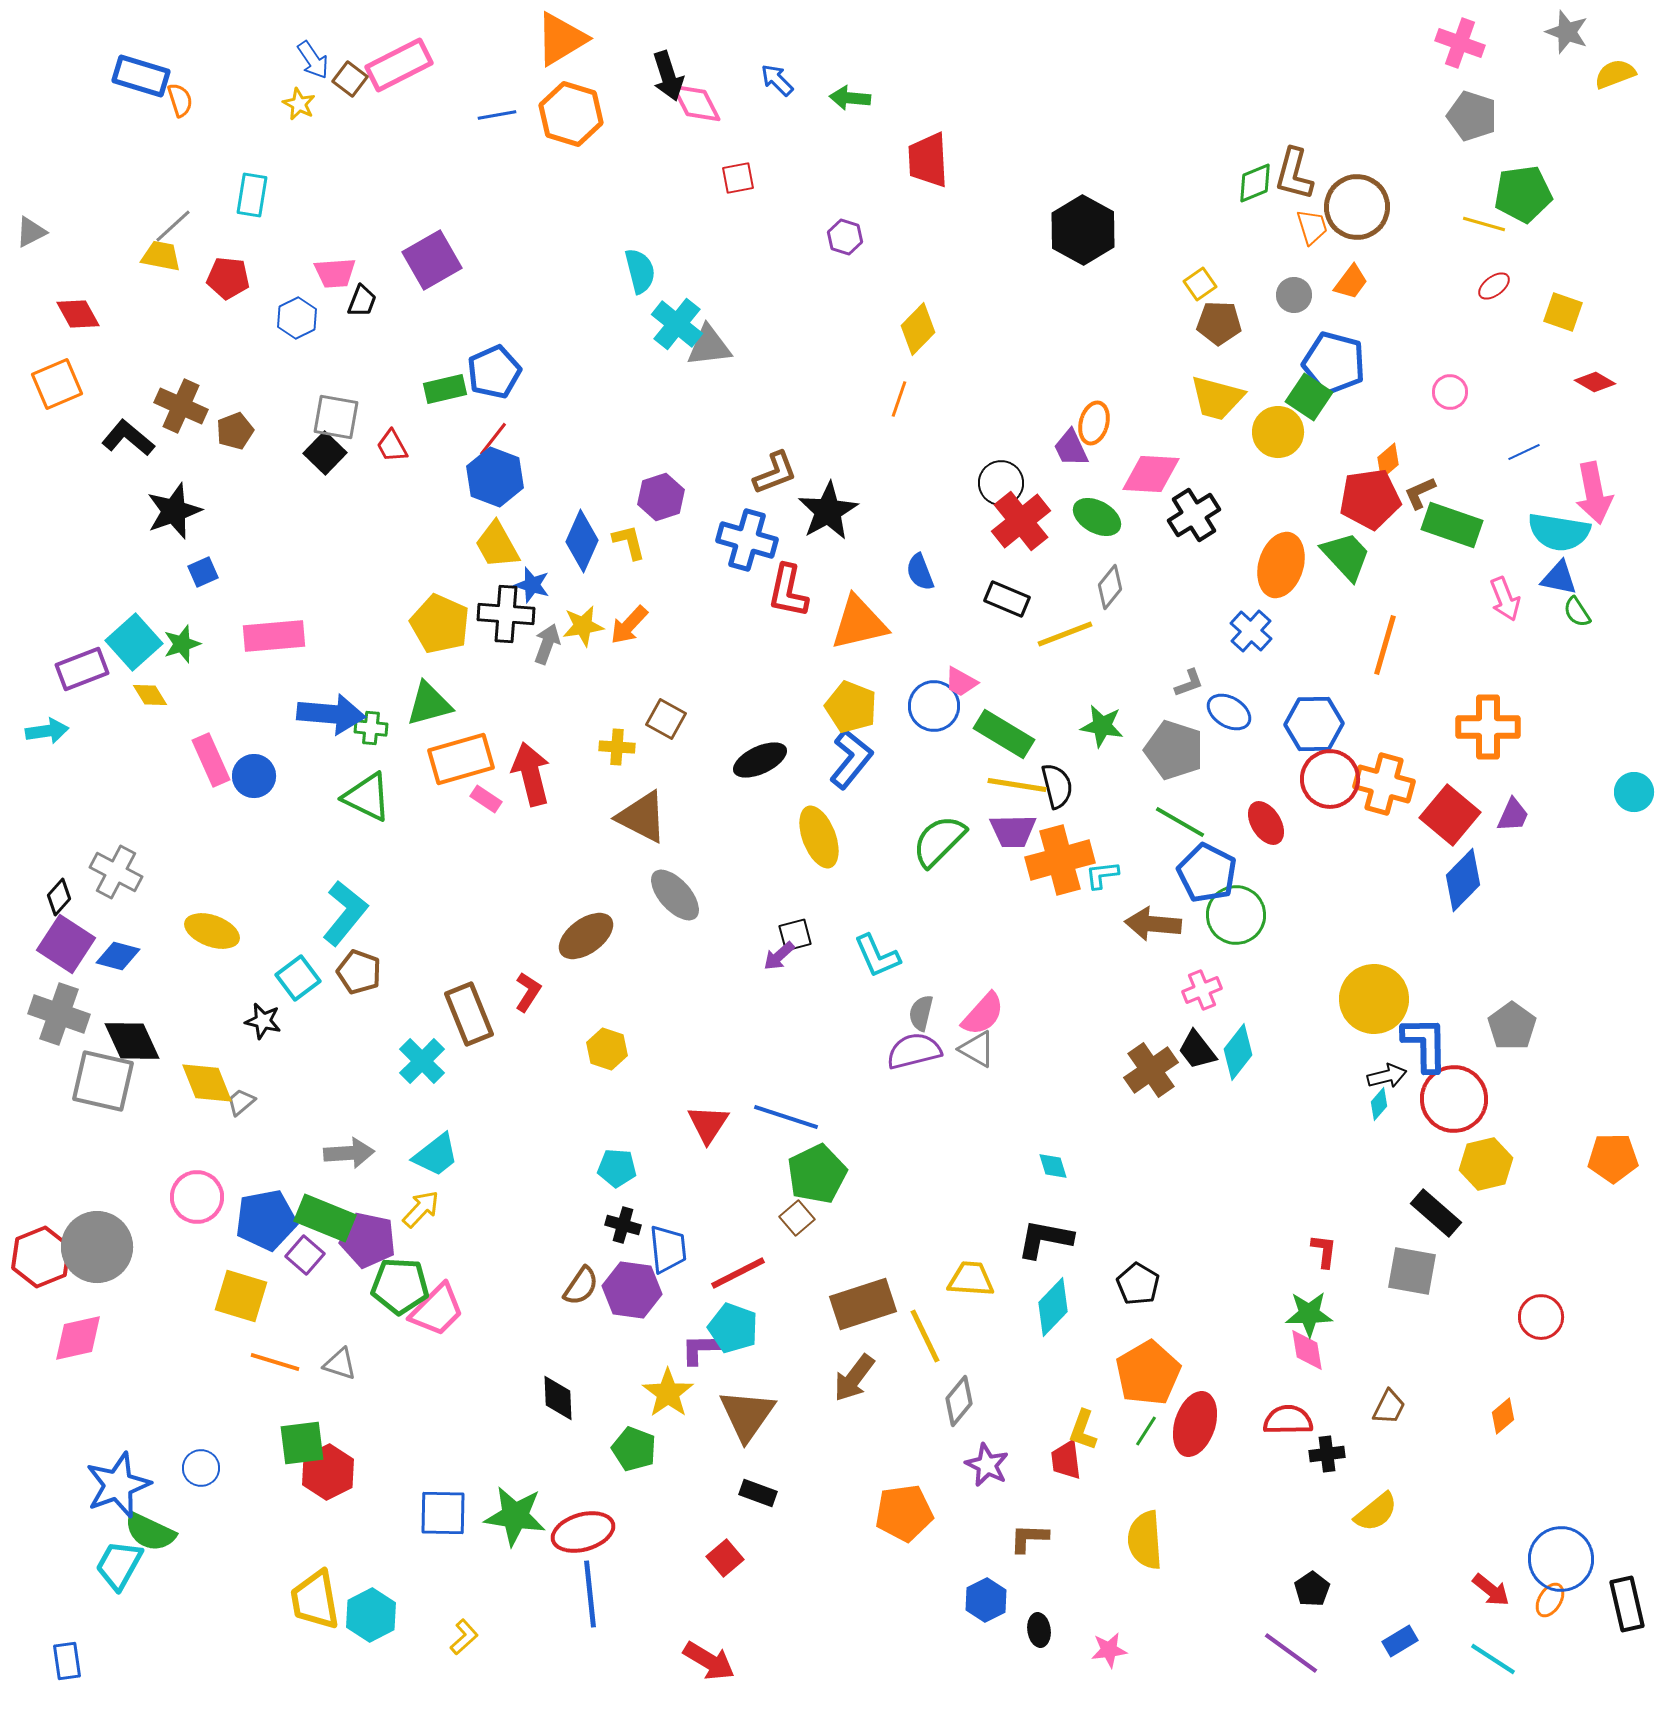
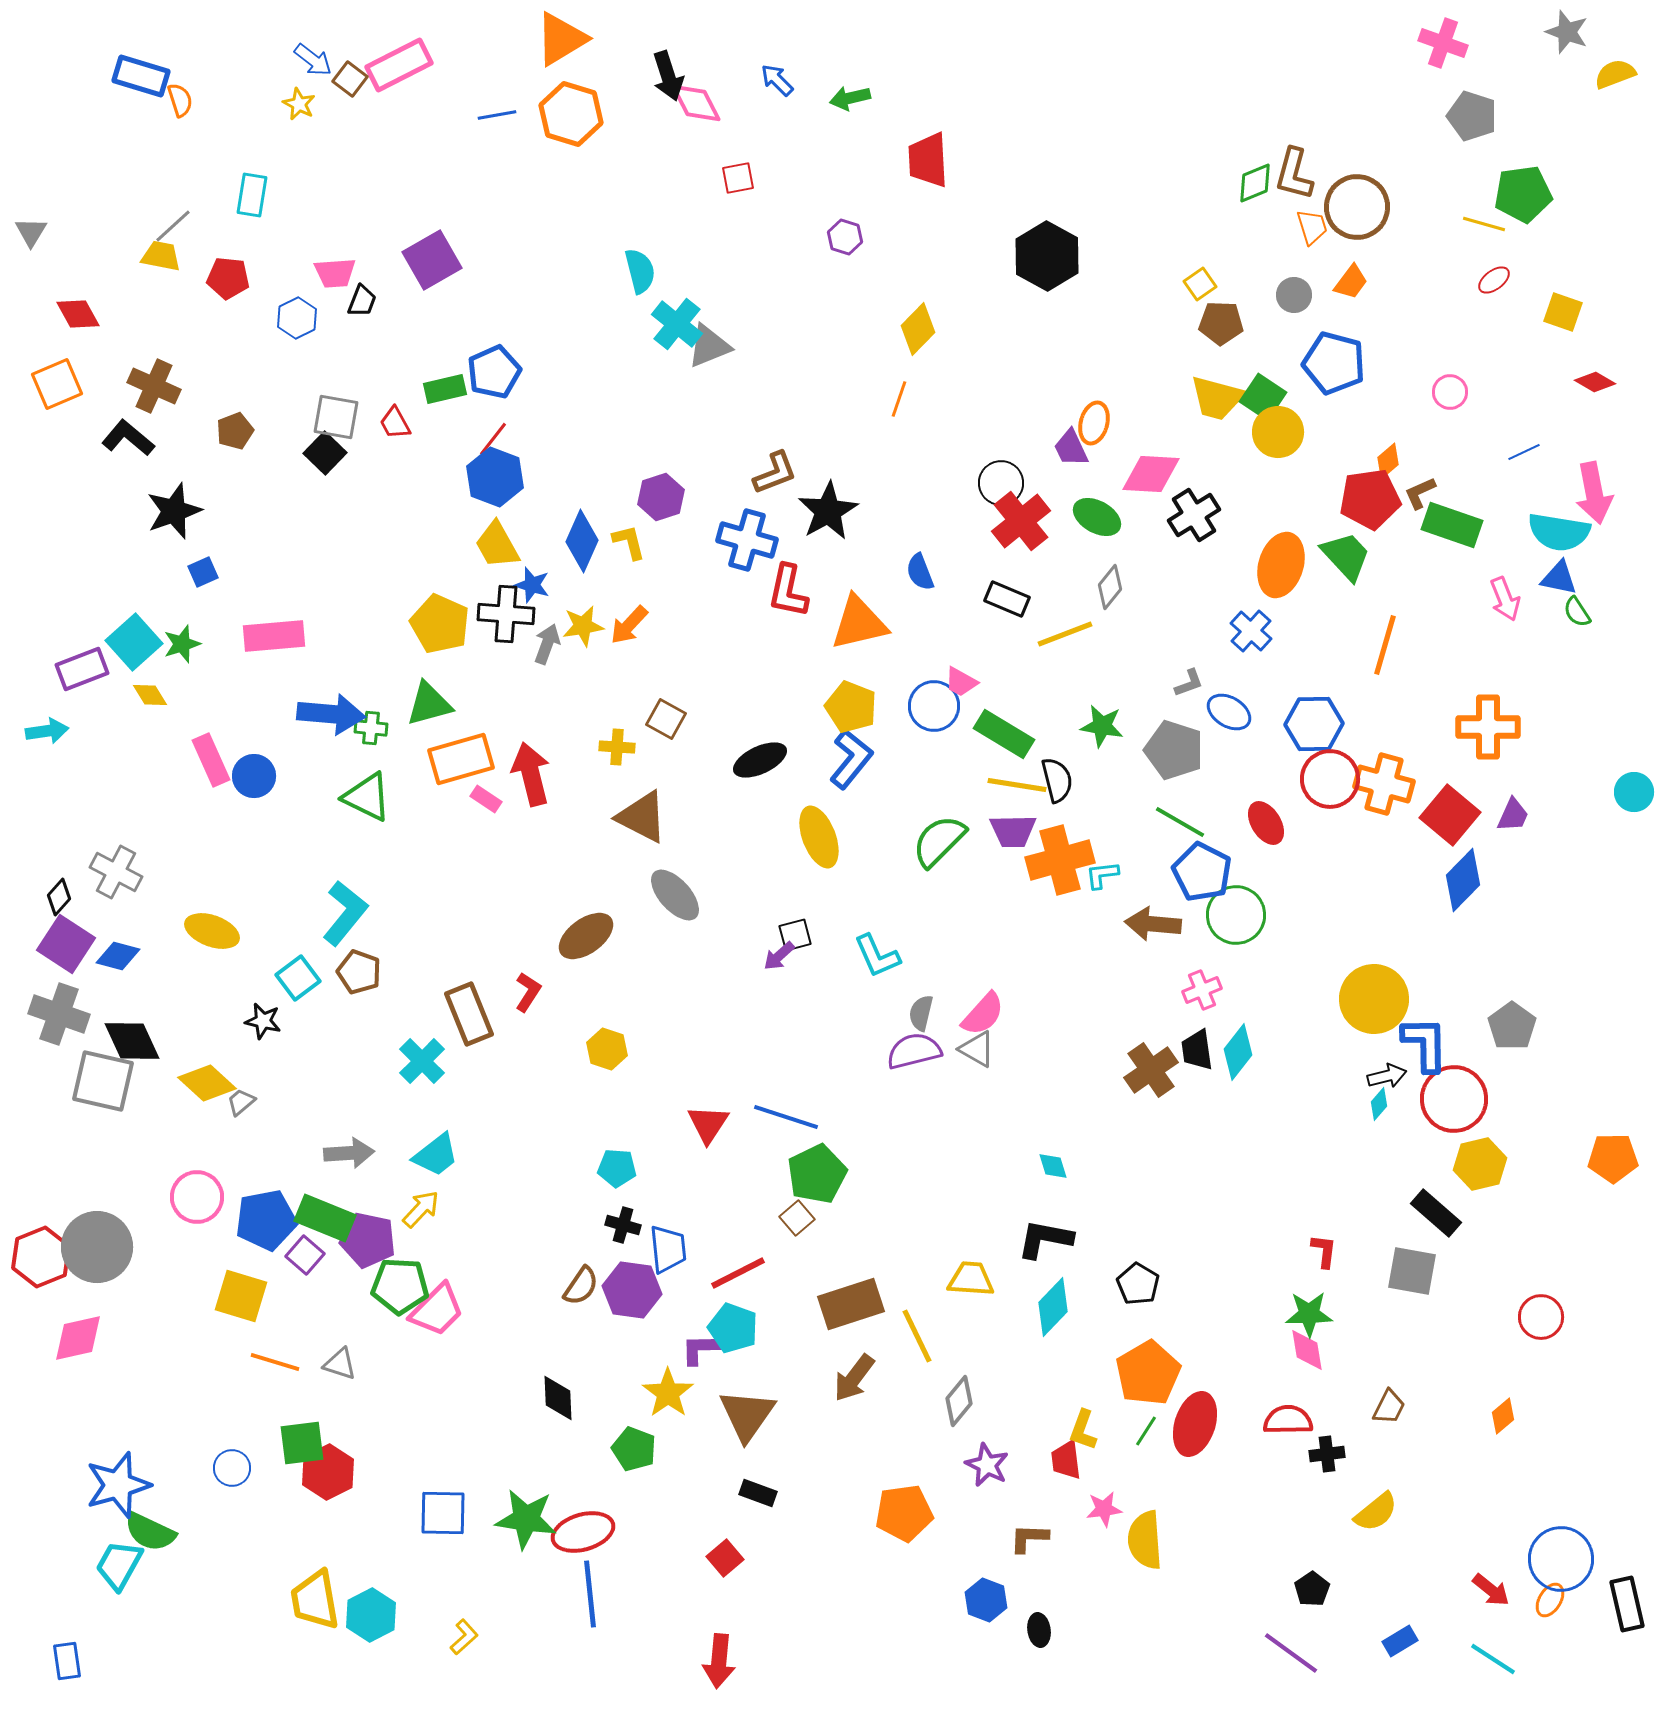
pink cross at (1460, 43): moved 17 px left
blue arrow at (313, 60): rotated 18 degrees counterclockwise
green arrow at (850, 98): rotated 18 degrees counterclockwise
black hexagon at (1083, 230): moved 36 px left, 26 px down
gray triangle at (31, 232): rotated 32 degrees counterclockwise
red ellipse at (1494, 286): moved 6 px up
brown pentagon at (1219, 323): moved 2 px right
gray triangle at (709, 346): rotated 15 degrees counterclockwise
green square at (1309, 397): moved 46 px left
brown cross at (181, 406): moved 27 px left, 20 px up
red trapezoid at (392, 446): moved 3 px right, 23 px up
black semicircle at (1057, 786): moved 6 px up
blue pentagon at (1207, 873): moved 5 px left, 1 px up
black trapezoid at (1197, 1050): rotated 30 degrees clockwise
yellow diamond at (207, 1083): rotated 26 degrees counterclockwise
yellow hexagon at (1486, 1164): moved 6 px left
brown rectangle at (863, 1304): moved 12 px left
yellow line at (925, 1336): moved 8 px left
blue circle at (201, 1468): moved 31 px right
blue star at (118, 1485): rotated 4 degrees clockwise
green star at (515, 1516): moved 11 px right, 3 px down
blue hexagon at (986, 1600): rotated 12 degrees counterclockwise
pink star at (1109, 1650): moved 5 px left, 141 px up
red arrow at (709, 1661): moved 10 px right; rotated 64 degrees clockwise
